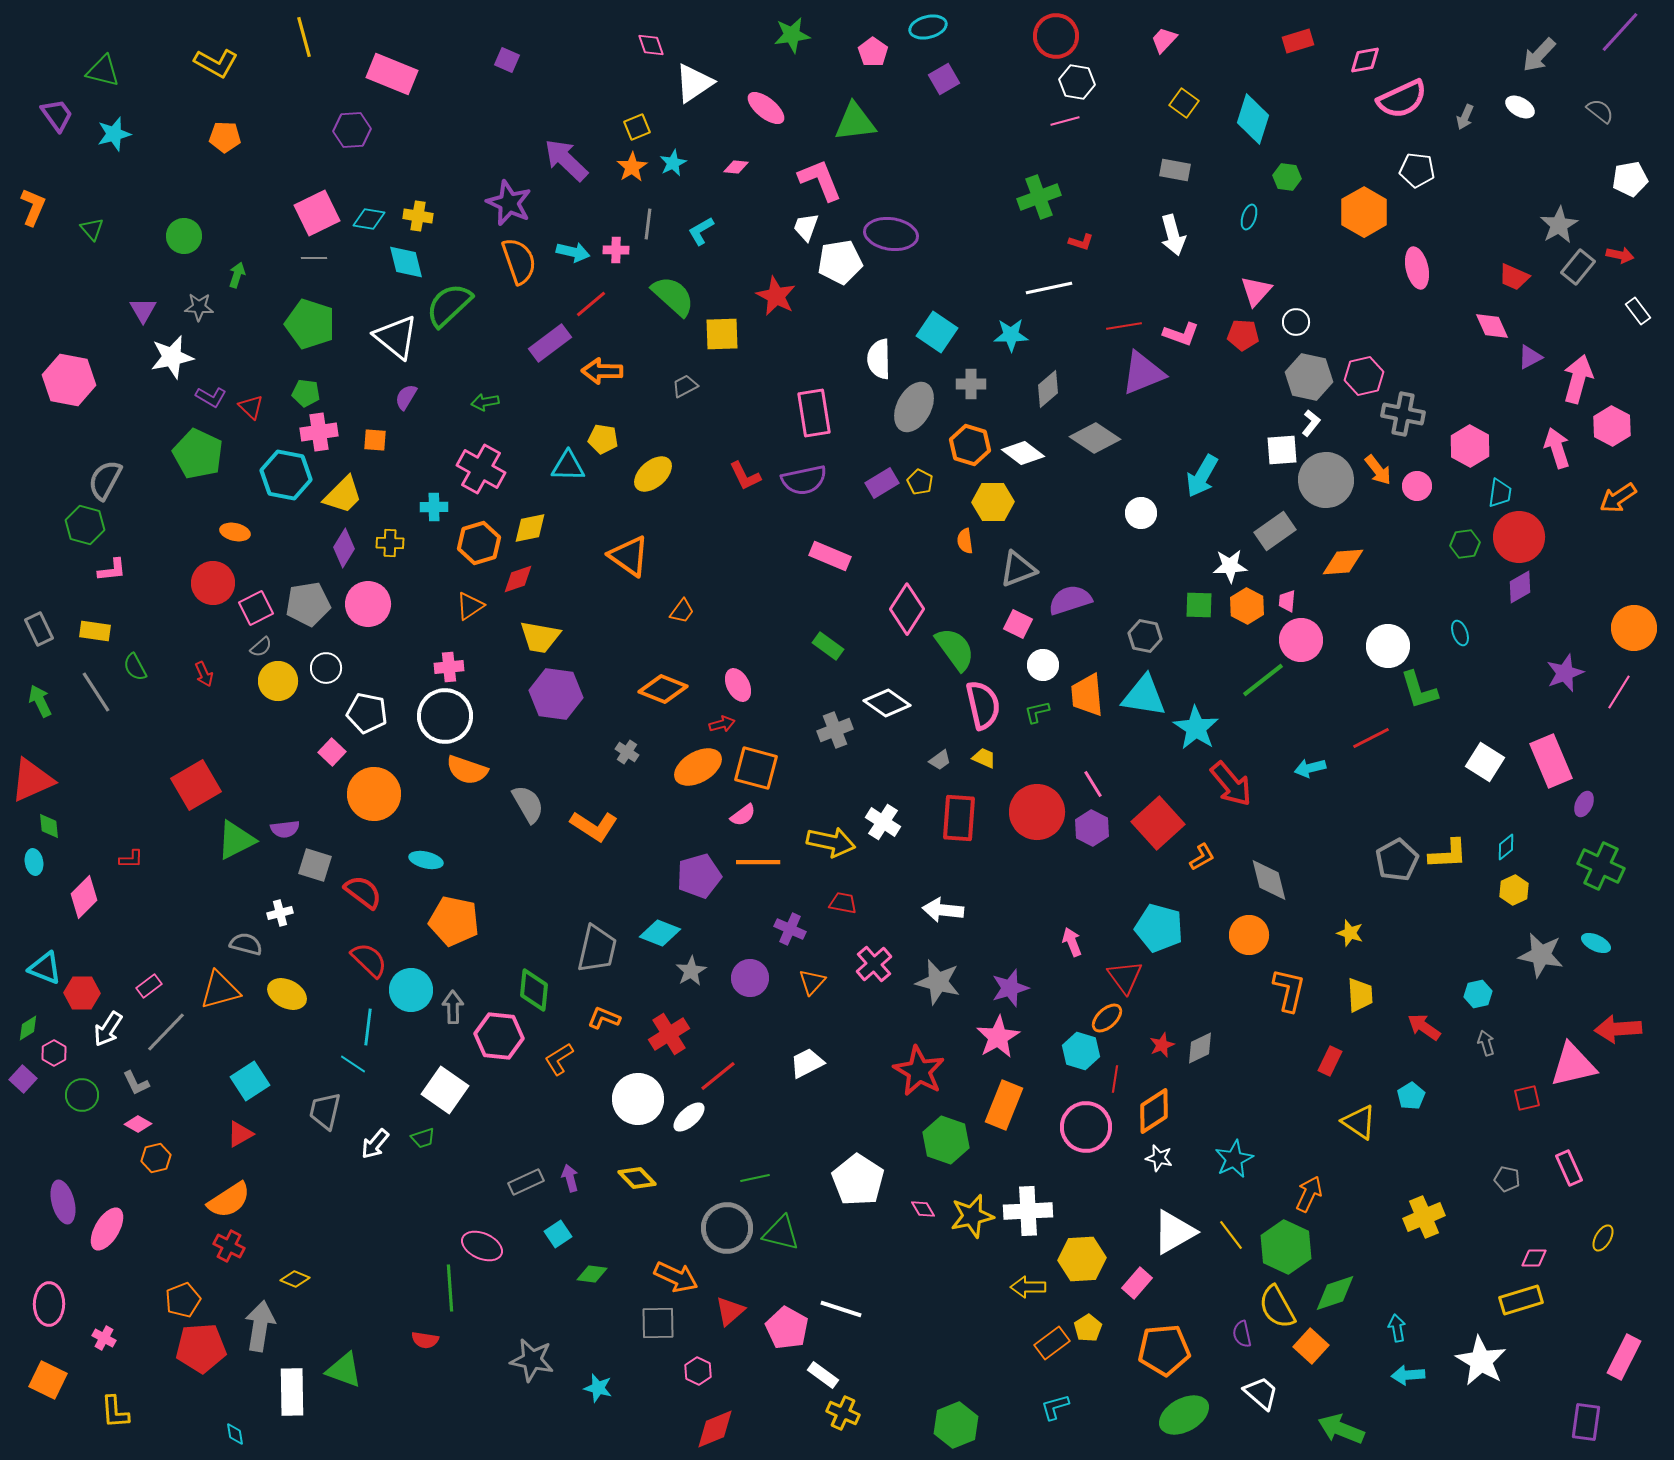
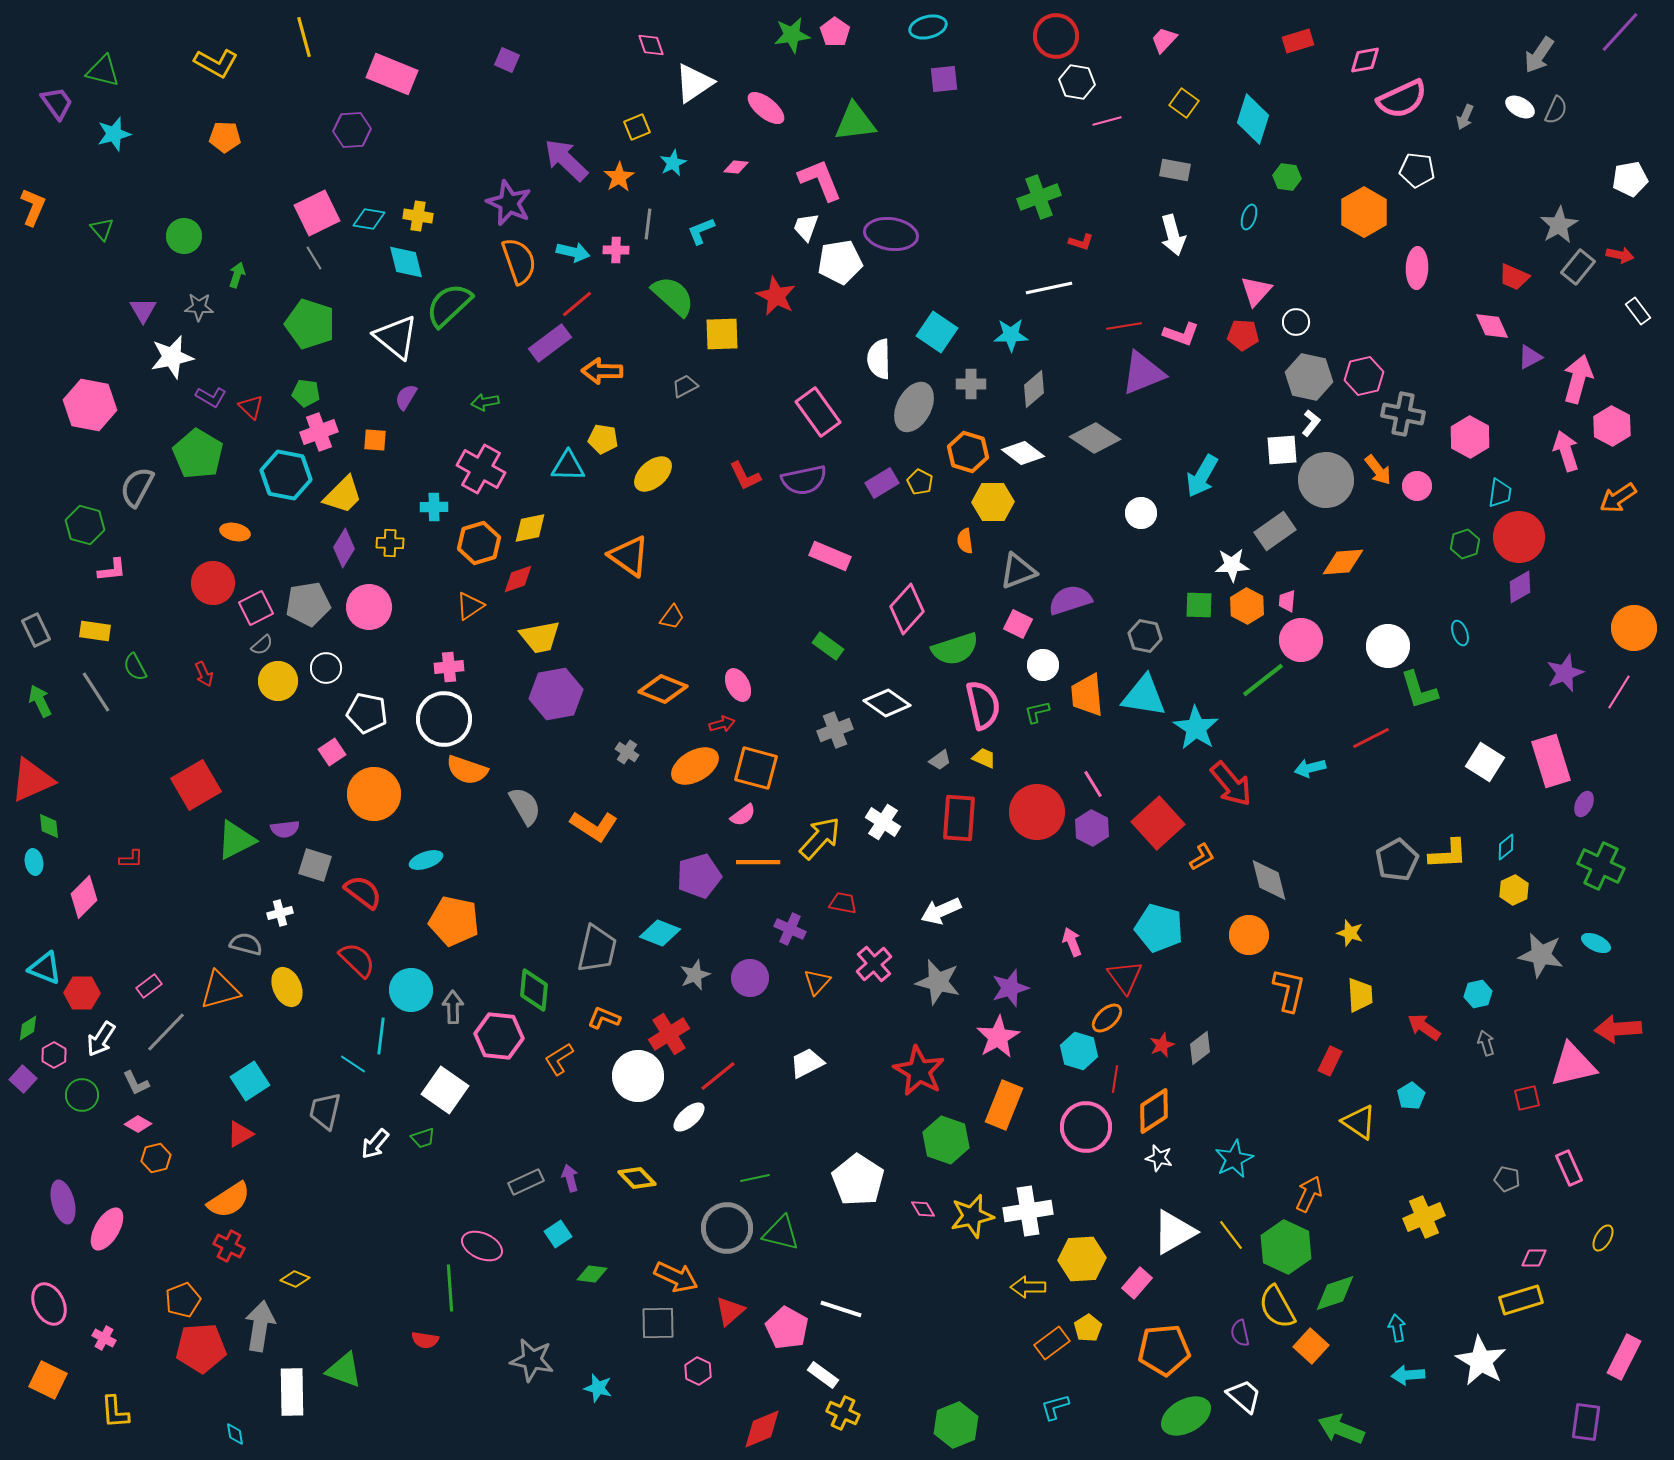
pink pentagon at (873, 52): moved 38 px left, 20 px up
gray arrow at (1539, 55): rotated 9 degrees counterclockwise
purple square at (944, 79): rotated 24 degrees clockwise
gray semicircle at (1600, 111): moved 44 px left, 1 px up; rotated 76 degrees clockwise
purple trapezoid at (57, 115): moved 12 px up
pink line at (1065, 121): moved 42 px right
orange star at (632, 167): moved 13 px left, 10 px down
green triangle at (92, 229): moved 10 px right
cyan L-shape at (701, 231): rotated 8 degrees clockwise
gray line at (314, 258): rotated 60 degrees clockwise
pink ellipse at (1417, 268): rotated 15 degrees clockwise
red line at (591, 304): moved 14 px left
pink hexagon at (69, 380): moved 21 px right, 25 px down
gray diamond at (1048, 389): moved 14 px left
pink rectangle at (814, 413): moved 4 px right, 1 px up; rotated 27 degrees counterclockwise
pink cross at (319, 432): rotated 12 degrees counterclockwise
orange hexagon at (970, 445): moved 2 px left, 7 px down
pink hexagon at (1470, 446): moved 9 px up
pink arrow at (1557, 448): moved 9 px right, 3 px down
green pentagon at (198, 454): rotated 6 degrees clockwise
gray semicircle at (105, 480): moved 32 px right, 7 px down
green hexagon at (1465, 544): rotated 12 degrees counterclockwise
white star at (1230, 566): moved 2 px right, 1 px up
gray triangle at (1018, 569): moved 2 px down
pink circle at (368, 604): moved 1 px right, 3 px down
pink diamond at (907, 609): rotated 9 degrees clockwise
orange trapezoid at (682, 611): moved 10 px left, 6 px down
gray rectangle at (39, 629): moved 3 px left, 1 px down
yellow trapezoid at (540, 637): rotated 21 degrees counterclockwise
gray semicircle at (261, 647): moved 1 px right, 2 px up
green semicircle at (955, 649): rotated 108 degrees clockwise
purple hexagon at (556, 694): rotated 18 degrees counterclockwise
white circle at (445, 716): moved 1 px left, 3 px down
pink square at (332, 752): rotated 12 degrees clockwise
pink rectangle at (1551, 761): rotated 6 degrees clockwise
orange ellipse at (698, 767): moved 3 px left, 1 px up
gray semicircle at (528, 804): moved 3 px left, 2 px down
yellow arrow at (831, 842): moved 11 px left, 4 px up; rotated 60 degrees counterclockwise
cyan ellipse at (426, 860): rotated 32 degrees counterclockwise
white arrow at (943, 910): moved 2 px left, 1 px down; rotated 30 degrees counterclockwise
red semicircle at (369, 960): moved 12 px left
gray star at (691, 971): moved 4 px right, 4 px down; rotated 8 degrees clockwise
orange triangle at (812, 982): moved 5 px right
yellow ellipse at (287, 994): moved 7 px up; rotated 39 degrees clockwise
cyan line at (368, 1027): moved 13 px right, 9 px down
white arrow at (108, 1029): moved 7 px left, 10 px down
gray diamond at (1200, 1048): rotated 12 degrees counterclockwise
cyan hexagon at (1081, 1051): moved 2 px left
pink hexagon at (54, 1053): moved 2 px down
white circle at (638, 1099): moved 23 px up
white cross at (1028, 1211): rotated 6 degrees counterclockwise
pink ellipse at (49, 1304): rotated 27 degrees counterclockwise
purple semicircle at (1242, 1334): moved 2 px left, 1 px up
white trapezoid at (1261, 1393): moved 17 px left, 3 px down
green ellipse at (1184, 1415): moved 2 px right, 1 px down
red diamond at (715, 1429): moved 47 px right
